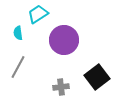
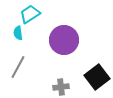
cyan trapezoid: moved 8 px left
